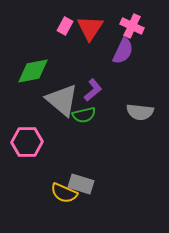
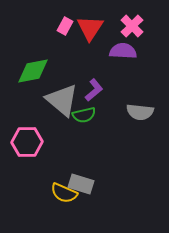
pink cross: rotated 20 degrees clockwise
purple semicircle: rotated 112 degrees counterclockwise
purple L-shape: moved 1 px right
